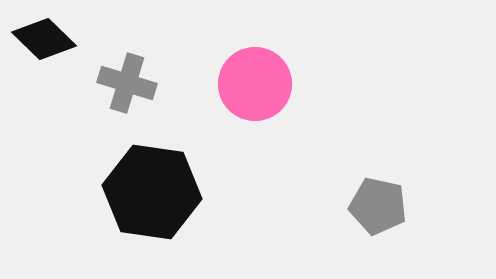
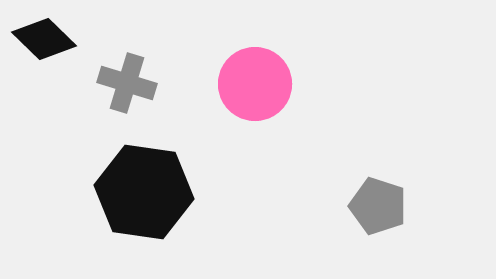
black hexagon: moved 8 px left
gray pentagon: rotated 6 degrees clockwise
